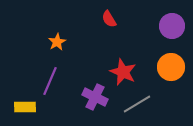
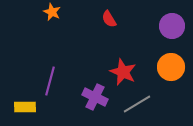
orange star: moved 5 px left, 30 px up; rotated 18 degrees counterclockwise
purple line: rotated 8 degrees counterclockwise
